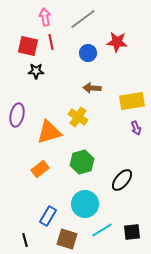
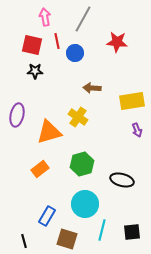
gray line: rotated 24 degrees counterclockwise
red line: moved 6 px right, 1 px up
red square: moved 4 px right, 1 px up
blue circle: moved 13 px left
black star: moved 1 px left
purple arrow: moved 1 px right, 2 px down
green hexagon: moved 2 px down
black ellipse: rotated 65 degrees clockwise
blue rectangle: moved 1 px left
cyan line: rotated 45 degrees counterclockwise
black line: moved 1 px left, 1 px down
